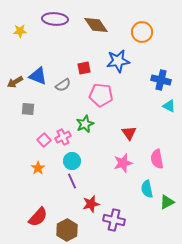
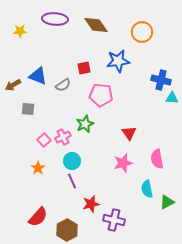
brown arrow: moved 2 px left, 3 px down
cyan triangle: moved 3 px right, 8 px up; rotated 24 degrees counterclockwise
